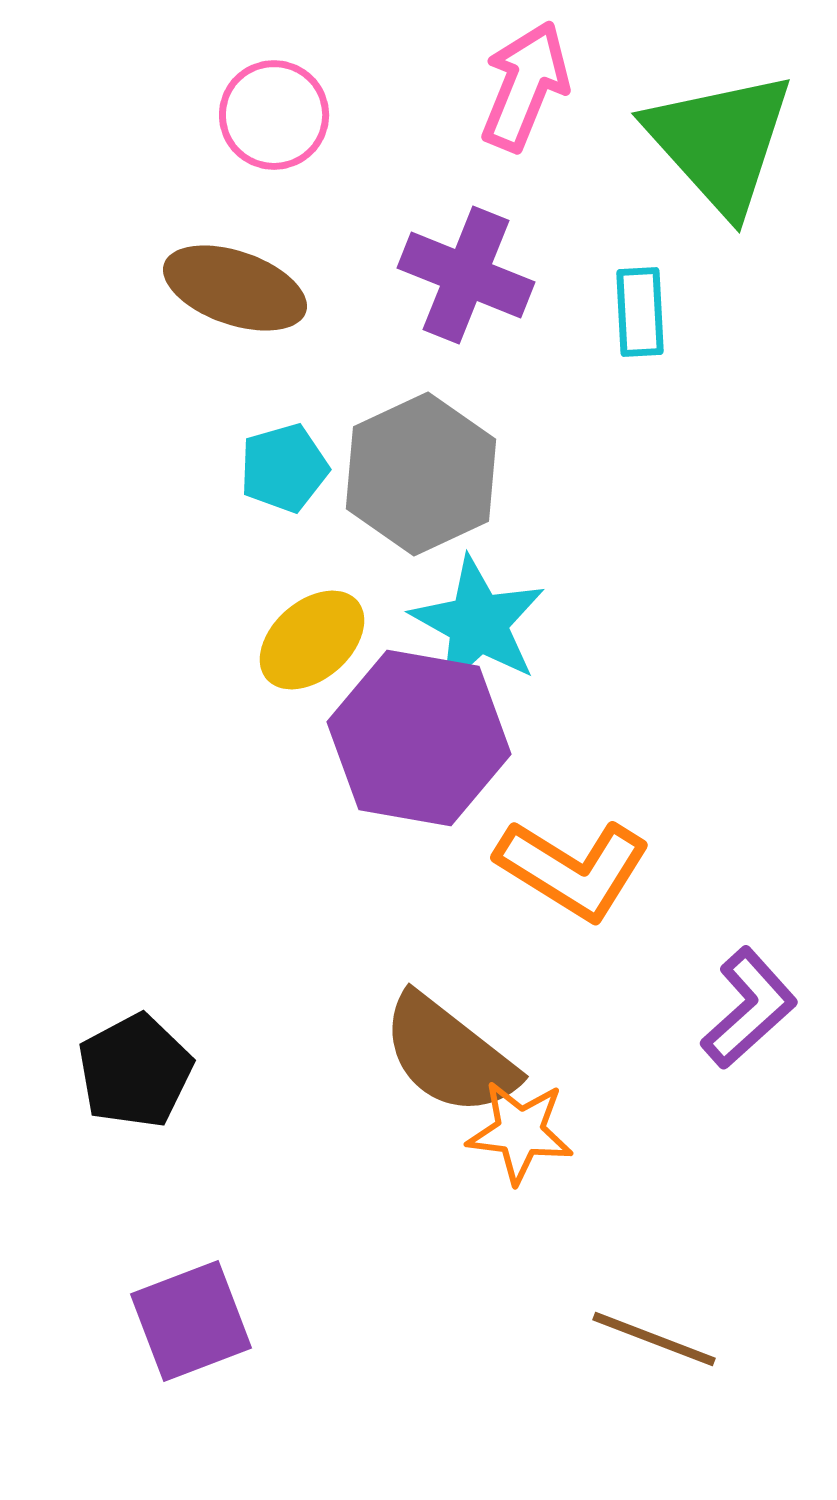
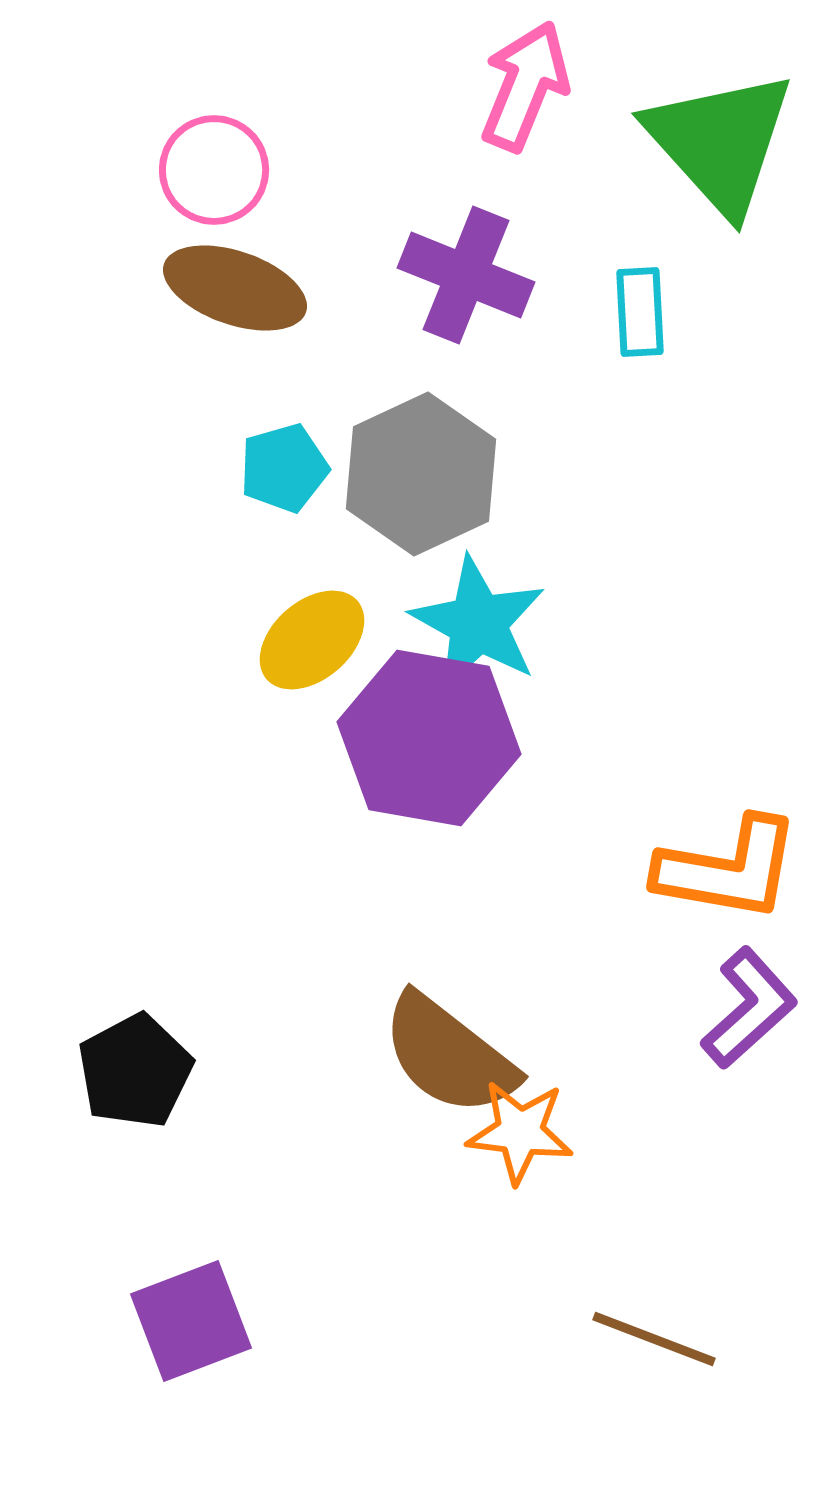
pink circle: moved 60 px left, 55 px down
purple hexagon: moved 10 px right
orange L-shape: moved 155 px right; rotated 22 degrees counterclockwise
